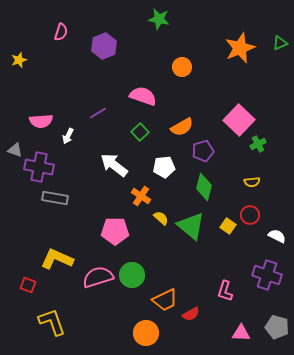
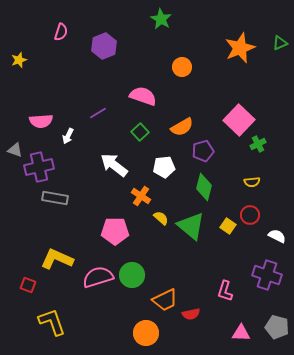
green star at (159, 19): moved 2 px right; rotated 20 degrees clockwise
purple cross at (39, 167): rotated 24 degrees counterclockwise
red semicircle at (191, 314): rotated 18 degrees clockwise
